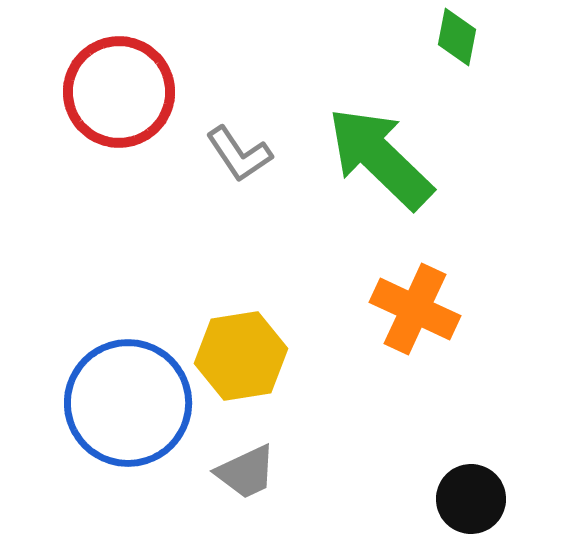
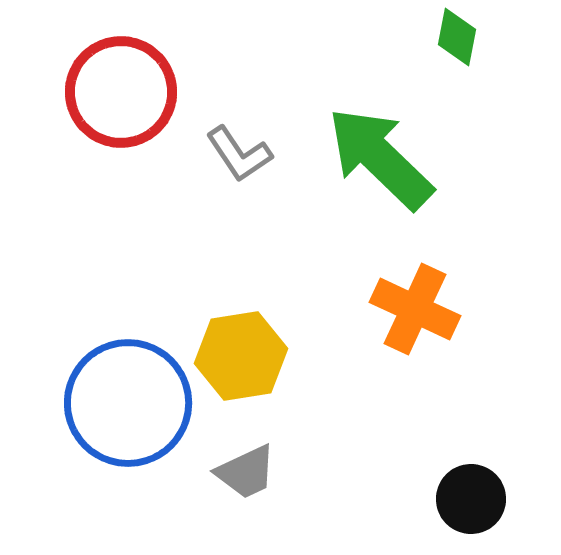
red circle: moved 2 px right
